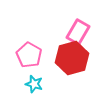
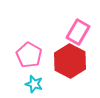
red hexagon: moved 2 px left, 3 px down; rotated 16 degrees counterclockwise
